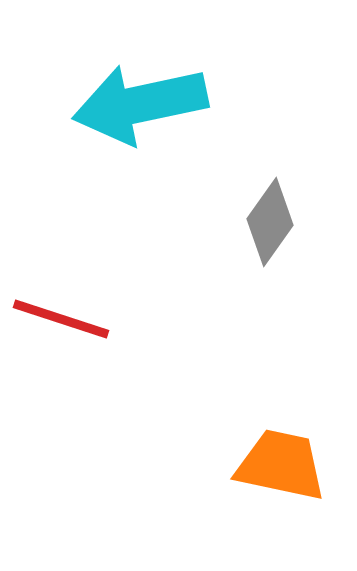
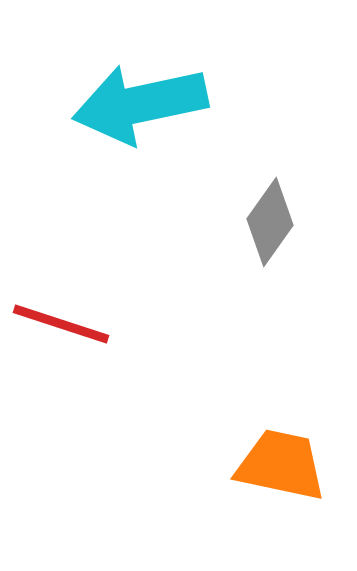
red line: moved 5 px down
